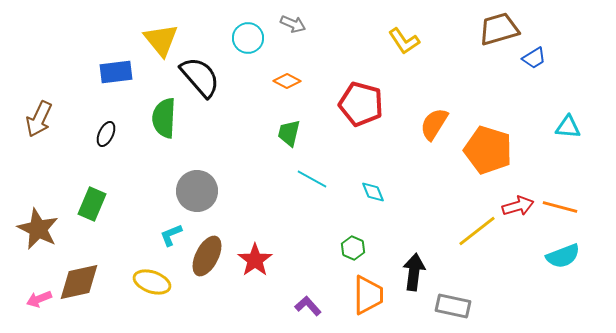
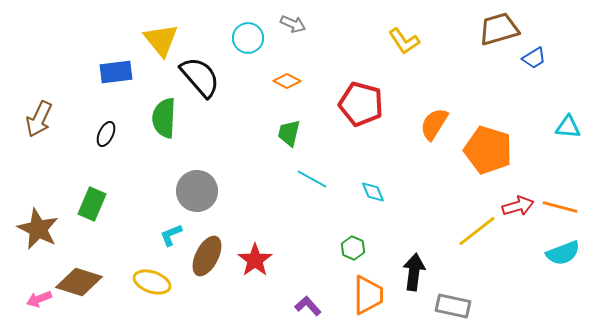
cyan semicircle: moved 3 px up
brown diamond: rotated 30 degrees clockwise
